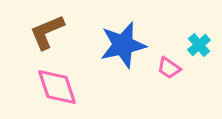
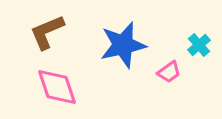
pink trapezoid: moved 4 px down; rotated 70 degrees counterclockwise
